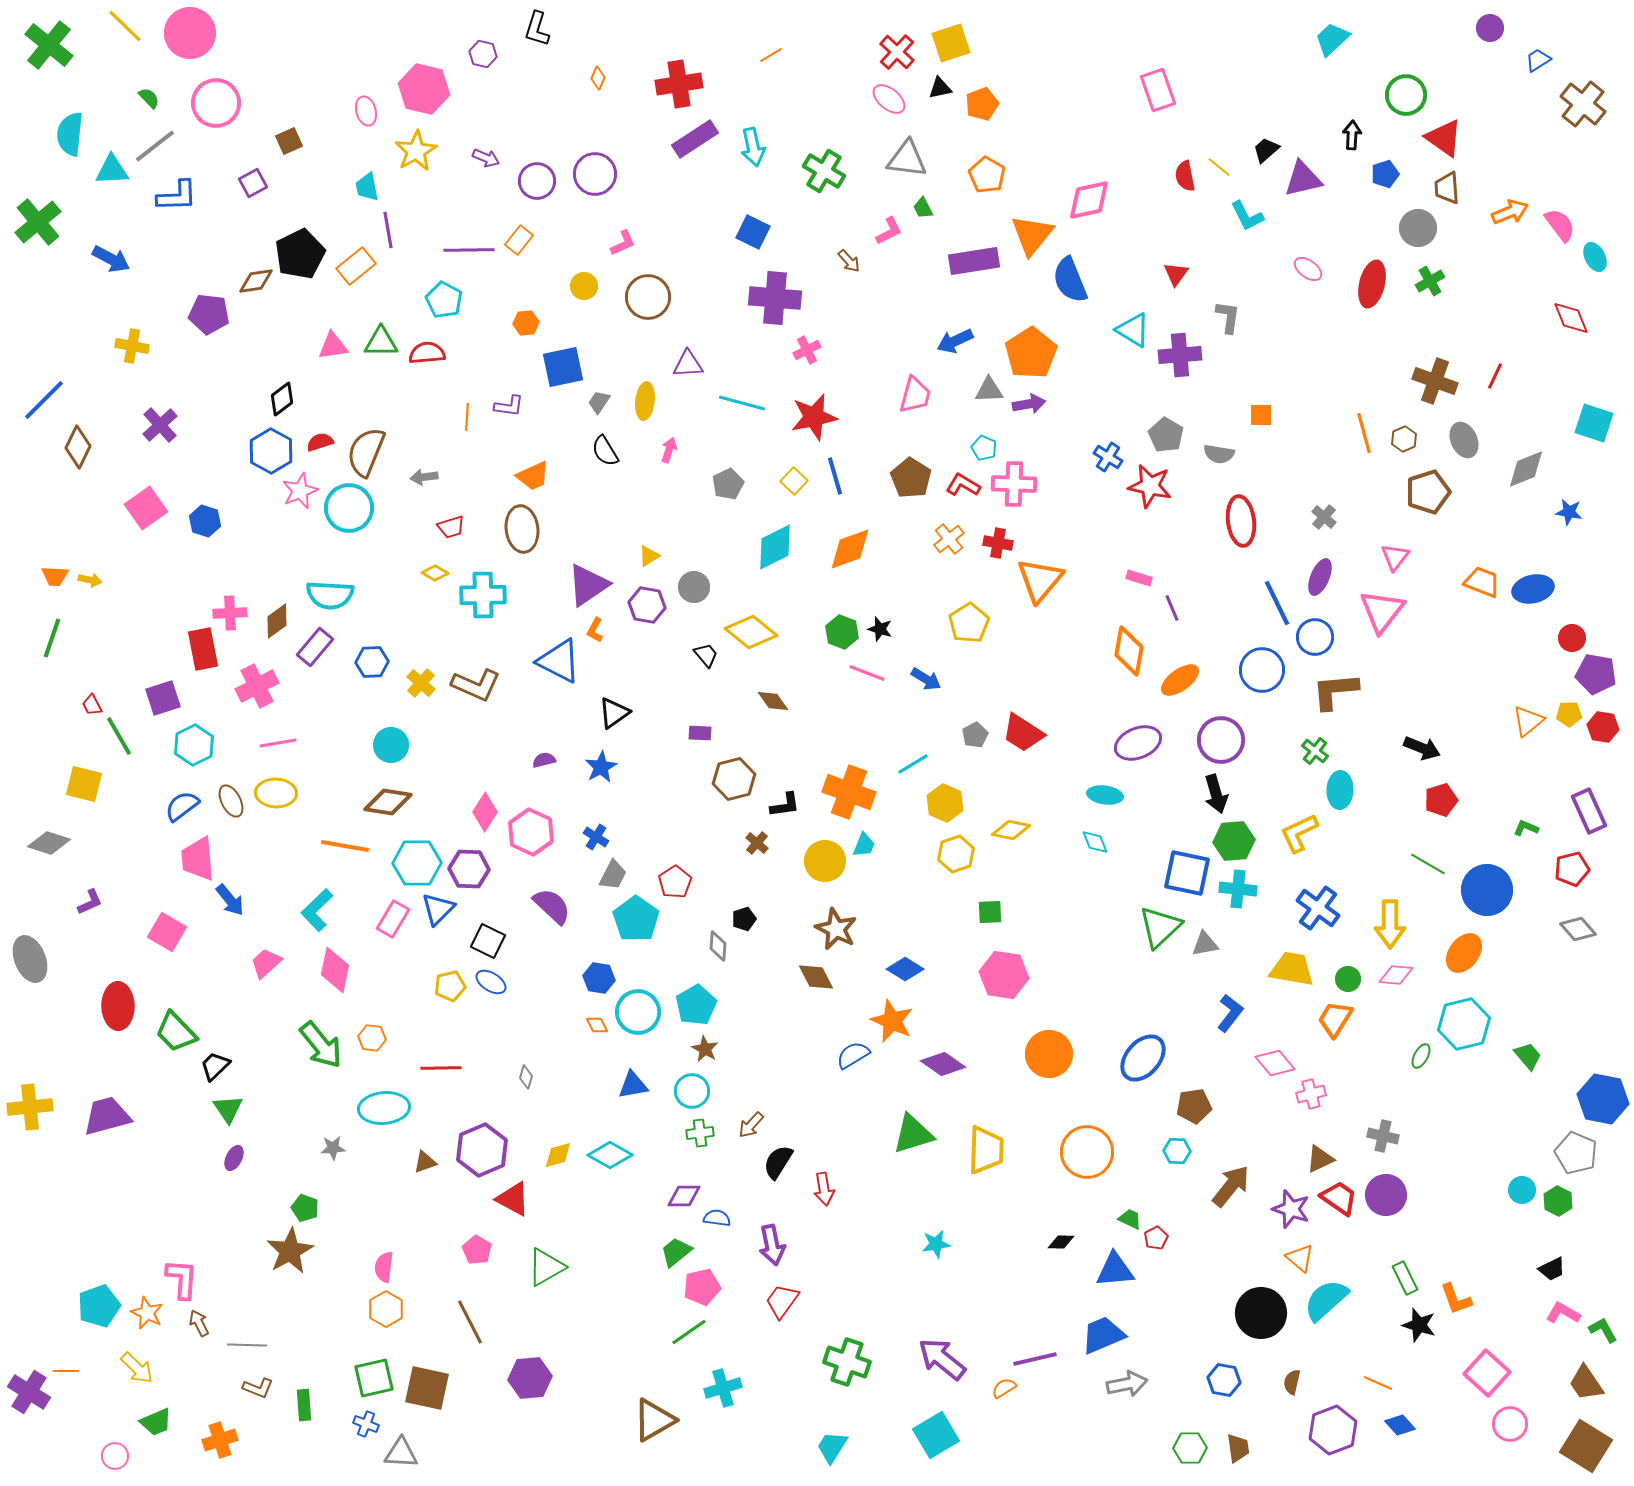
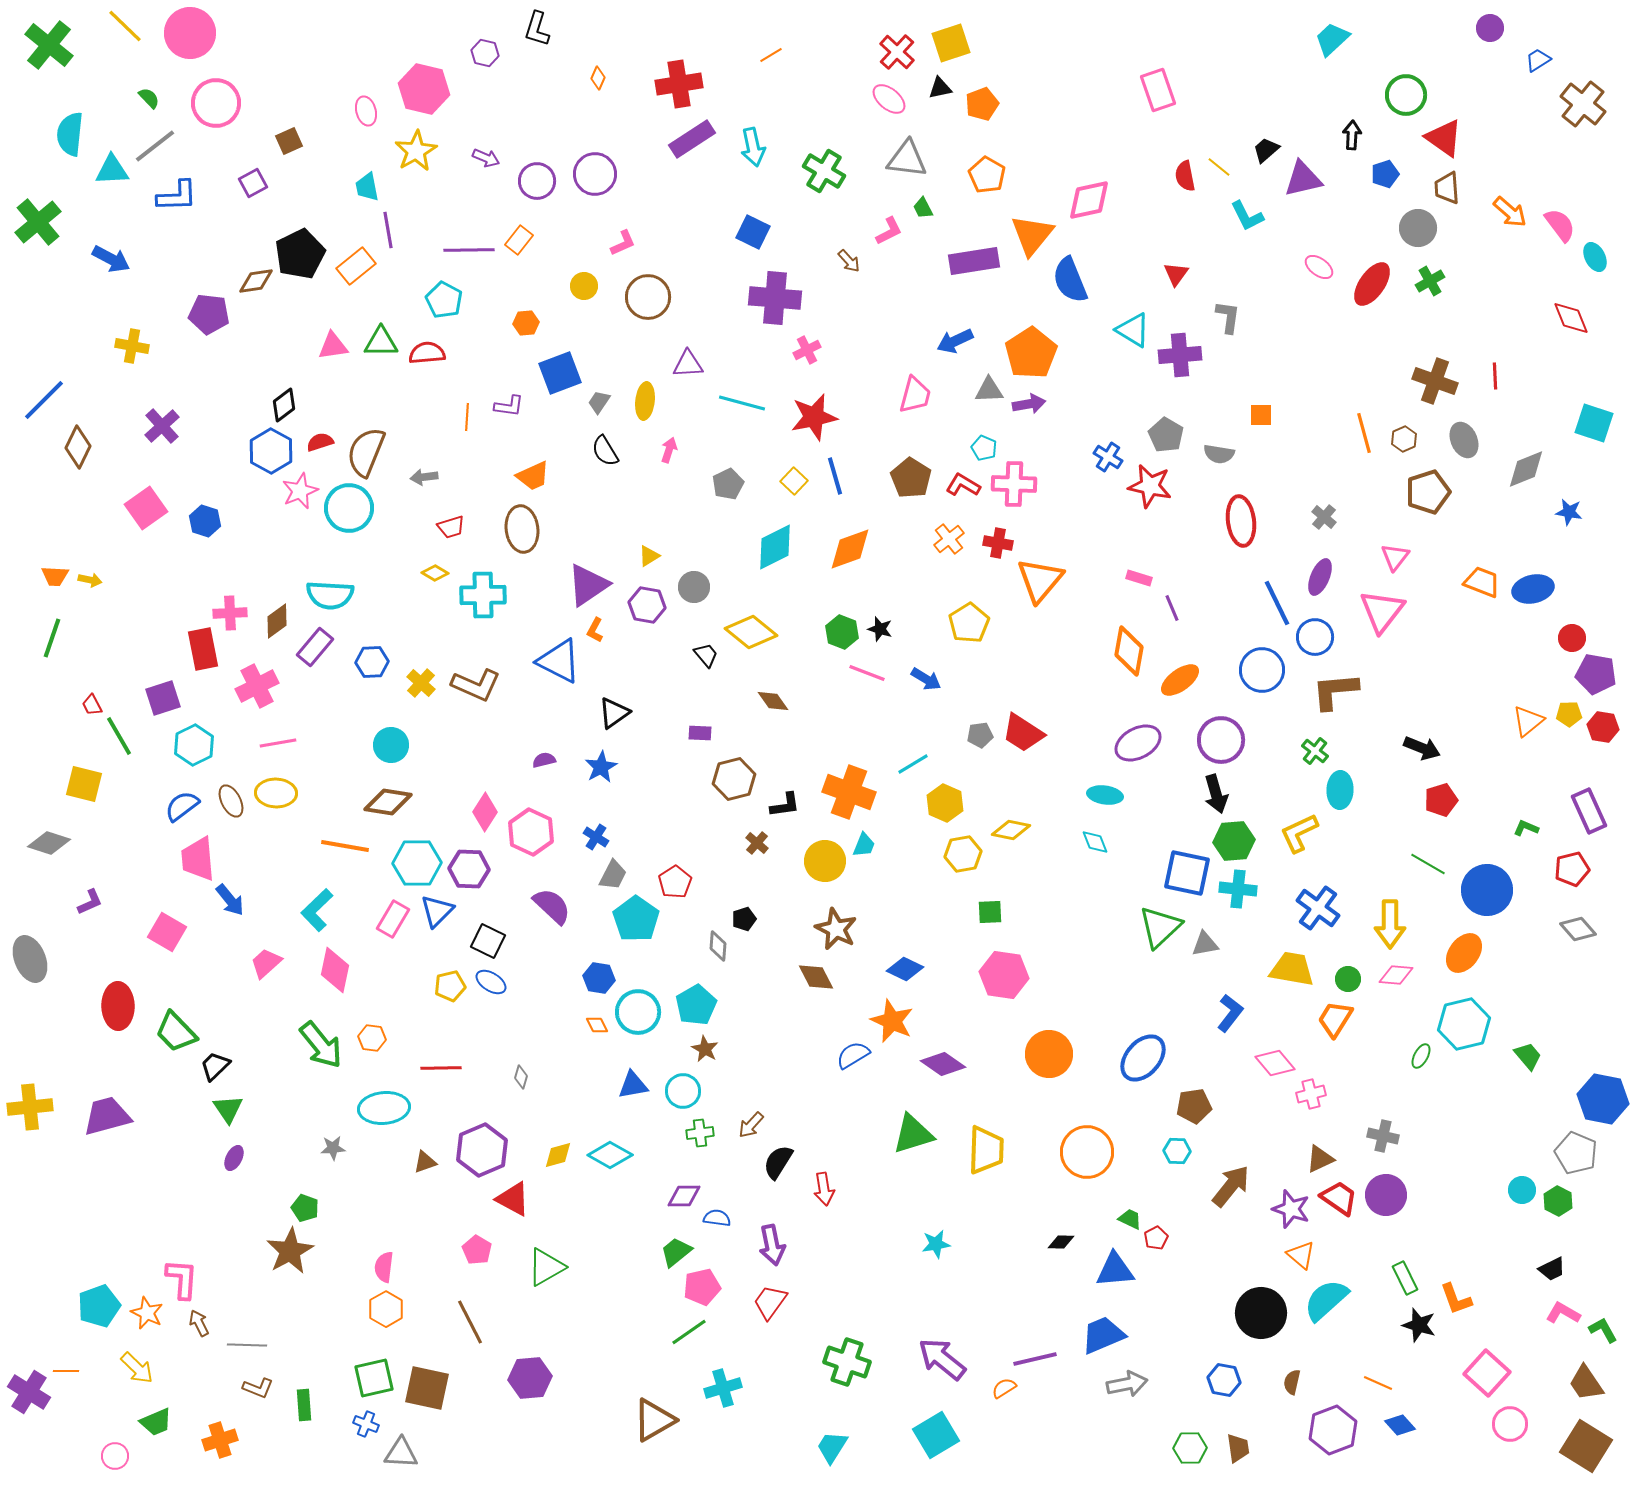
purple hexagon at (483, 54): moved 2 px right, 1 px up
purple rectangle at (695, 139): moved 3 px left
orange arrow at (1510, 212): rotated 63 degrees clockwise
pink ellipse at (1308, 269): moved 11 px right, 2 px up
red ellipse at (1372, 284): rotated 21 degrees clockwise
blue square at (563, 367): moved 3 px left, 6 px down; rotated 9 degrees counterclockwise
red line at (1495, 376): rotated 28 degrees counterclockwise
black diamond at (282, 399): moved 2 px right, 6 px down
purple cross at (160, 425): moved 2 px right, 1 px down
gray pentagon at (975, 735): moved 5 px right; rotated 20 degrees clockwise
purple ellipse at (1138, 743): rotated 6 degrees counterclockwise
yellow hexagon at (956, 854): moved 7 px right; rotated 9 degrees clockwise
blue triangle at (438, 909): moved 1 px left, 2 px down
blue diamond at (905, 969): rotated 6 degrees counterclockwise
gray diamond at (526, 1077): moved 5 px left
cyan circle at (692, 1091): moved 9 px left
orange triangle at (1300, 1258): moved 1 px right, 3 px up
red trapezoid at (782, 1301): moved 12 px left, 1 px down
